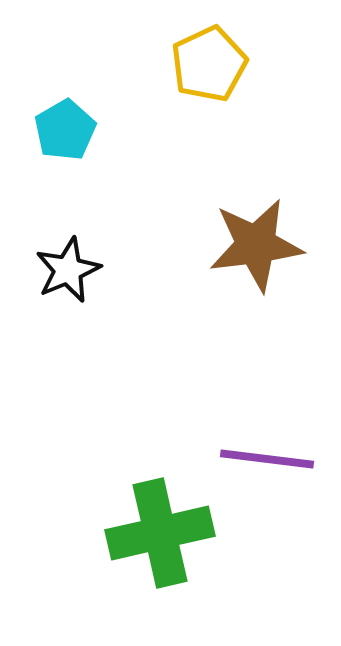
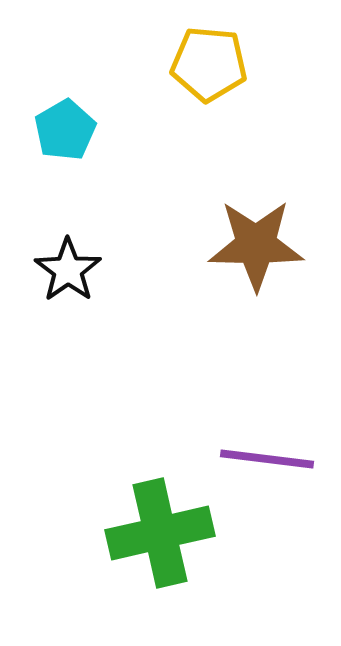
yellow pentagon: rotated 30 degrees clockwise
brown star: rotated 8 degrees clockwise
black star: rotated 12 degrees counterclockwise
